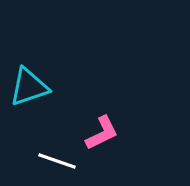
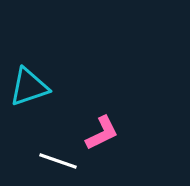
white line: moved 1 px right
